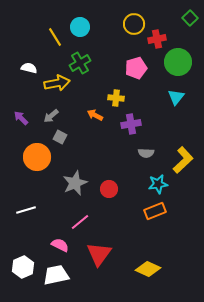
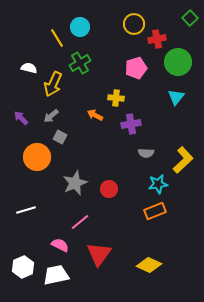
yellow line: moved 2 px right, 1 px down
yellow arrow: moved 4 px left, 1 px down; rotated 125 degrees clockwise
yellow diamond: moved 1 px right, 4 px up
